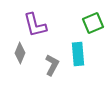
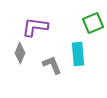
purple L-shape: moved 2 px down; rotated 112 degrees clockwise
gray L-shape: rotated 50 degrees counterclockwise
